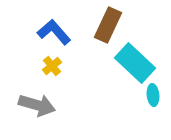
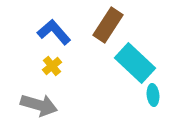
brown rectangle: rotated 8 degrees clockwise
gray arrow: moved 2 px right
